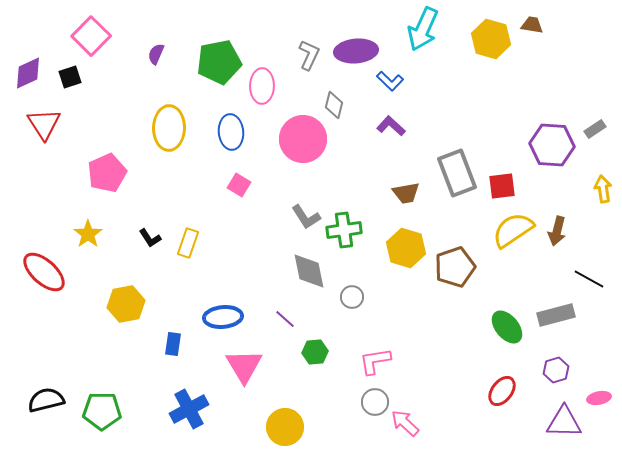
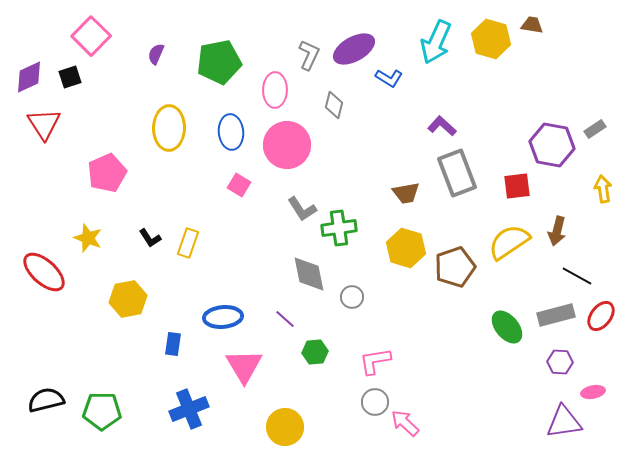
cyan arrow at (423, 29): moved 13 px right, 13 px down
purple ellipse at (356, 51): moved 2 px left, 2 px up; rotated 24 degrees counterclockwise
purple diamond at (28, 73): moved 1 px right, 4 px down
blue L-shape at (390, 81): moved 1 px left, 3 px up; rotated 12 degrees counterclockwise
pink ellipse at (262, 86): moved 13 px right, 4 px down
purple L-shape at (391, 126): moved 51 px right
pink circle at (303, 139): moved 16 px left, 6 px down
purple hexagon at (552, 145): rotated 6 degrees clockwise
red square at (502, 186): moved 15 px right
gray L-shape at (306, 217): moved 4 px left, 8 px up
green cross at (344, 230): moved 5 px left, 2 px up
yellow semicircle at (513, 230): moved 4 px left, 12 px down
yellow star at (88, 234): moved 4 px down; rotated 16 degrees counterclockwise
gray diamond at (309, 271): moved 3 px down
black line at (589, 279): moved 12 px left, 3 px up
yellow hexagon at (126, 304): moved 2 px right, 5 px up
purple hexagon at (556, 370): moved 4 px right, 8 px up; rotated 20 degrees clockwise
red ellipse at (502, 391): moved 99 px right, 75 px up
pink ellipse at (599, 398): moved 6 px left, 6 px up
blue cross at (189, 409): rotated 6 degrees clockwise
purple triangle at (564, 422): rotated 9 degrees counterclockwise
